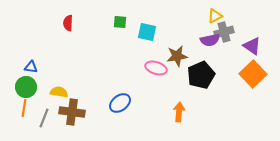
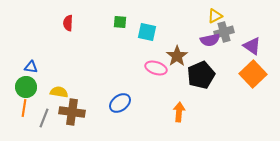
brown star: rotated 25 degrees counterclockwise
